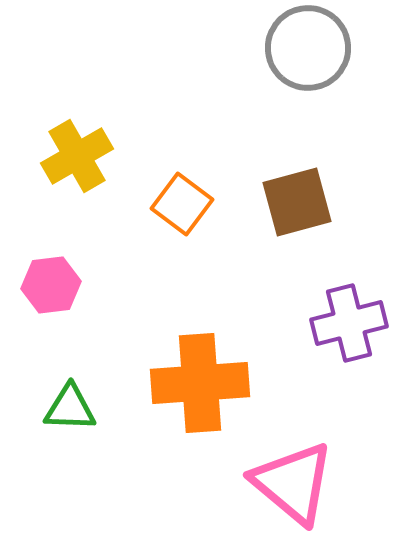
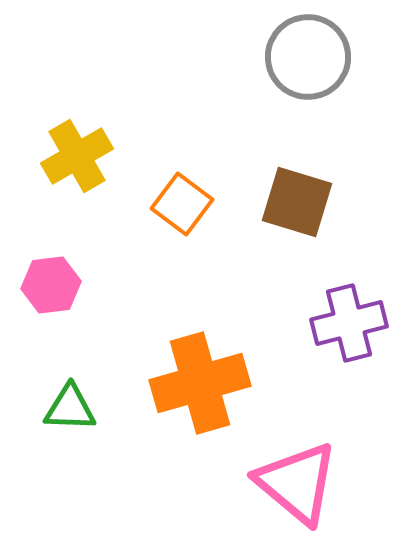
gray circle: moved 9 px down
brown square: rotated 32 degrees clockwise
orange cross: rotated 12 degrees counterclockwise
pink triangle: moved 4 px right
